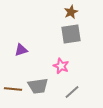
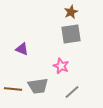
purple triangle: moved 1 px right, 1 px up; rotated 40 degrees clockwise
